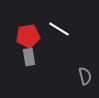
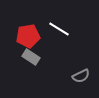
gray rectangle: moved 2 px right; rotated 48 degrees counterclockwise
gray semicircle: moved 4 px left; rotated 78 degrees clockwise
